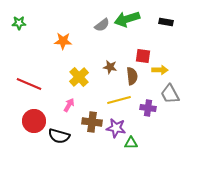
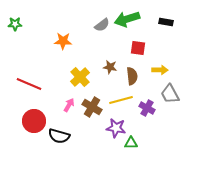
green star: moved 4 px left, 1 px down
red square: moved 5 px left, 8 px up
yellow cross: moved 1 px right
yellow line: moved 2 px right
purple cross: moved 1 px left; rotated 21 degrees clockwise
brown cross: moved 15 px up; rotated 24 degrees clockwise
